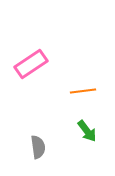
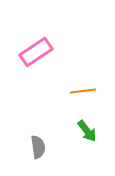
pink rectangle: moved 5 px right, 12 px up
